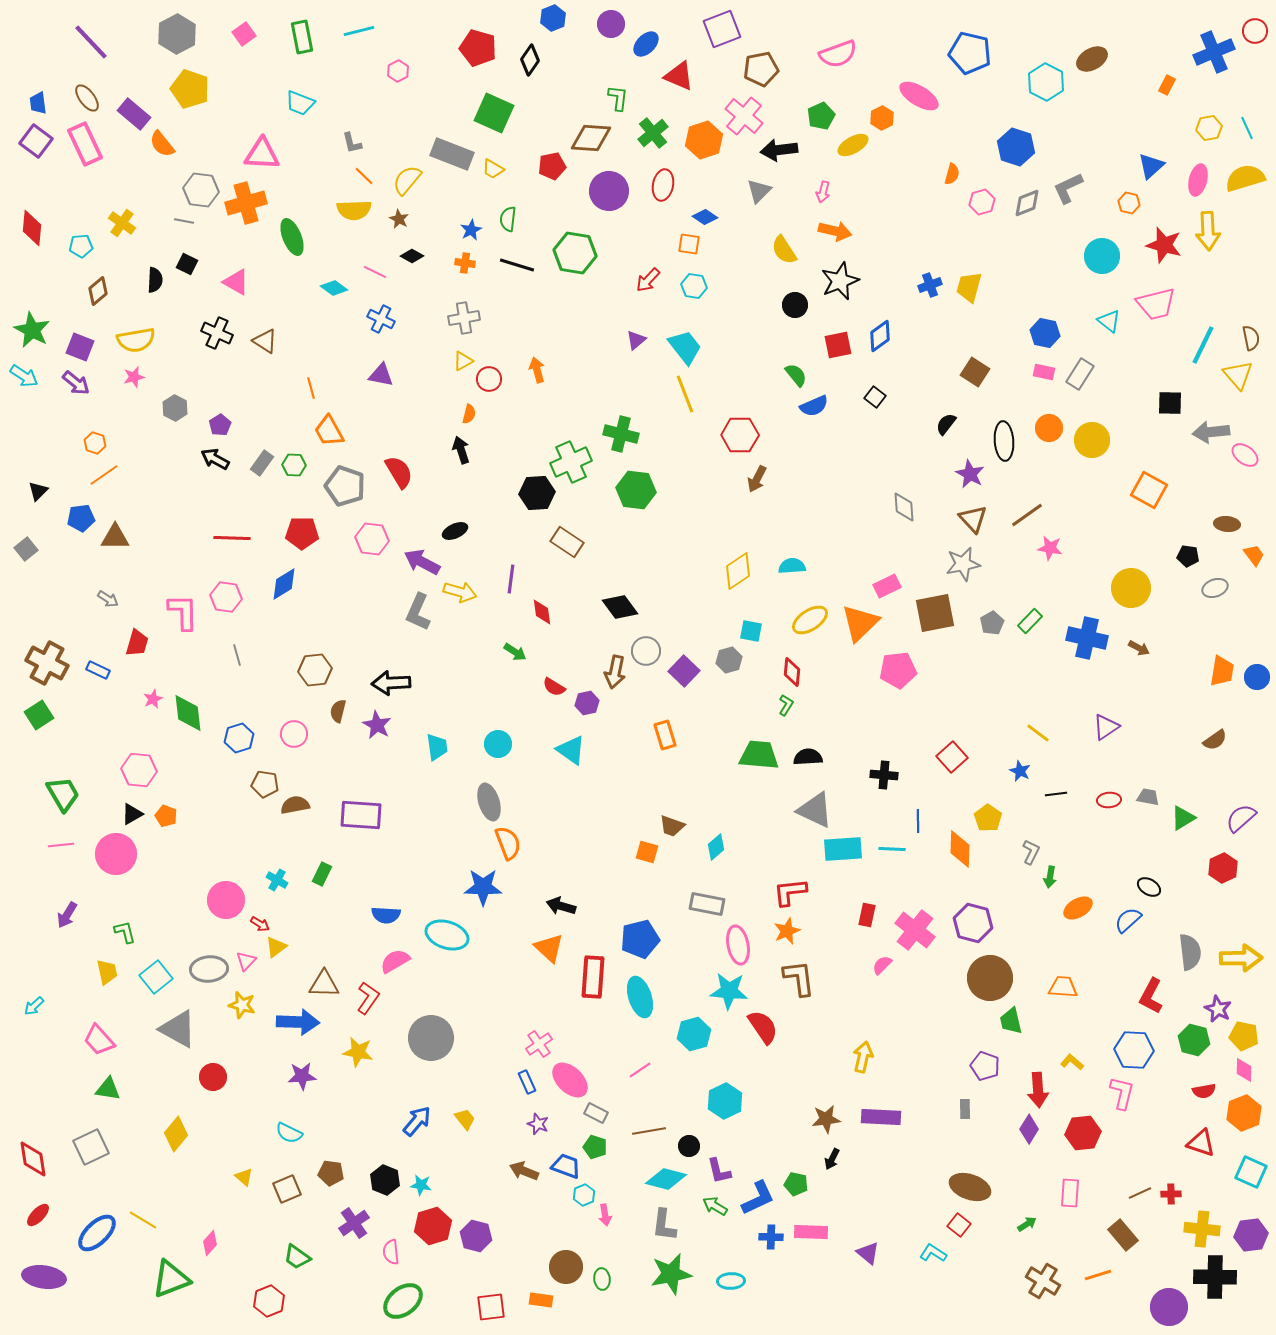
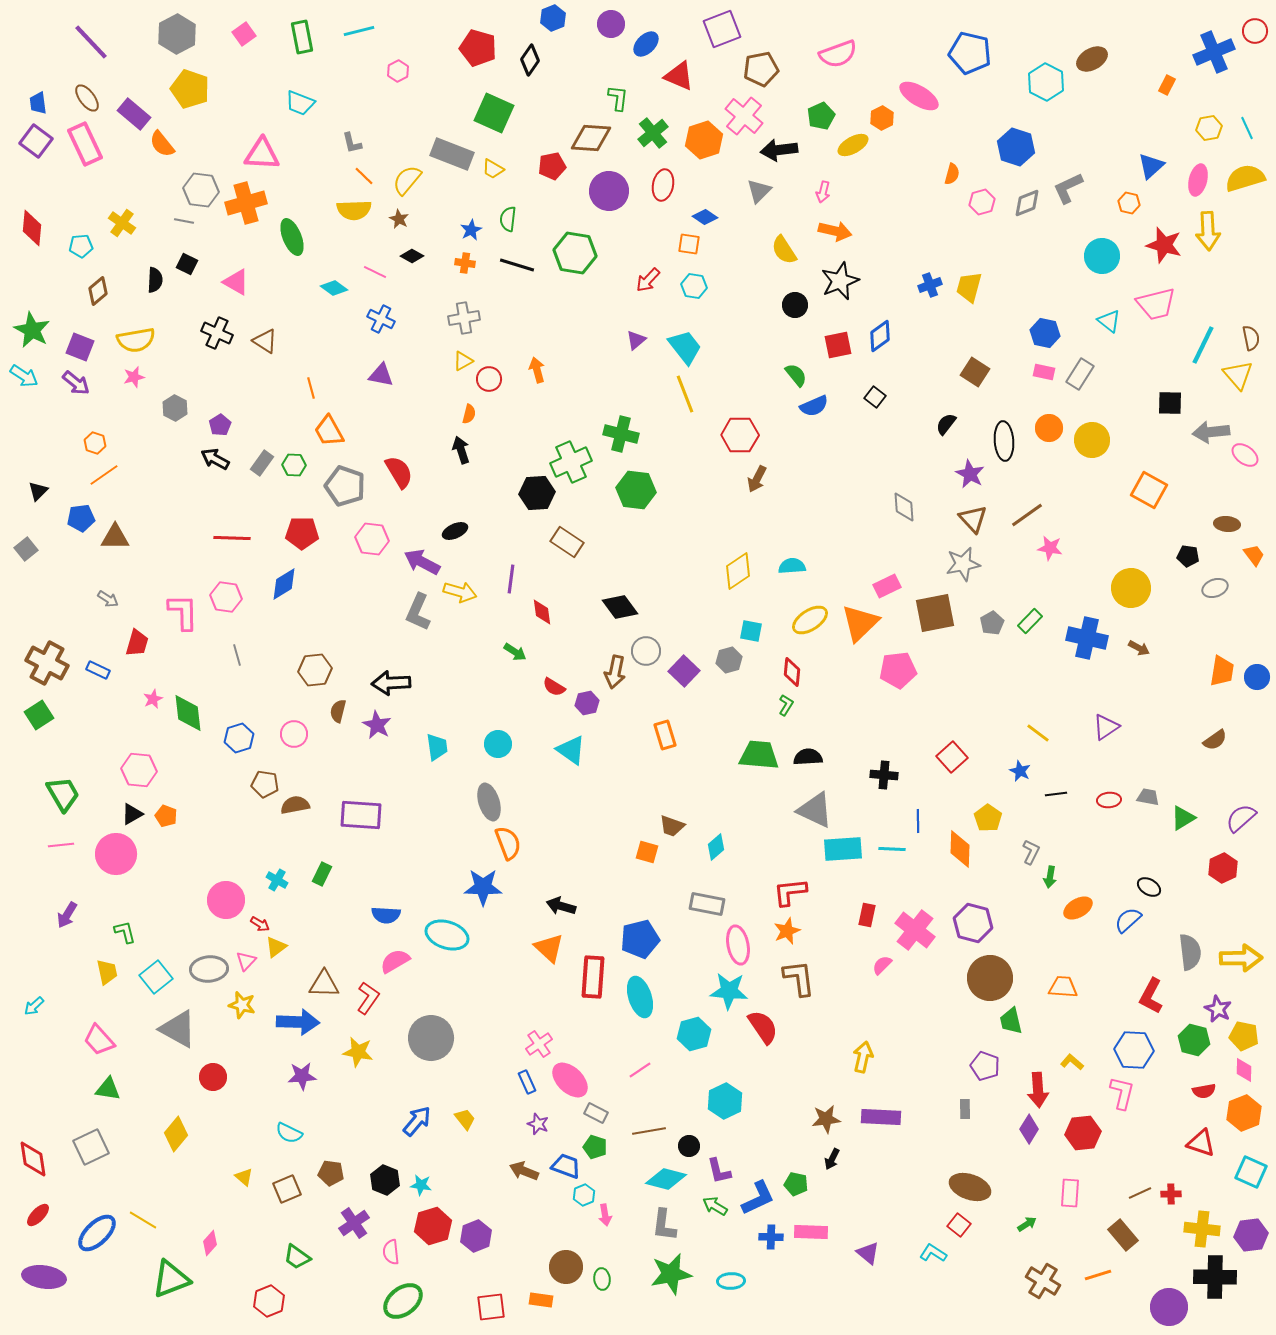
purple hexagon at (476, 1236): rotated 24 degrees clockwise
